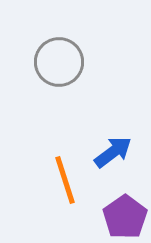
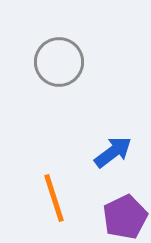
orange line: moved 11 px left, 18 px down
purple pentagon: rotated 9 degrees clockwise
